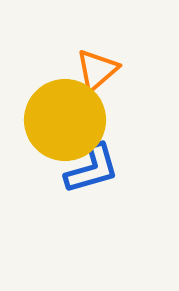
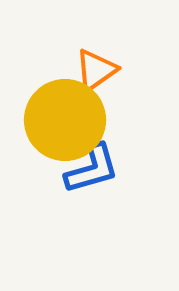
orange triangle: moved 1 px left; rotated 6 degrees clockwise
